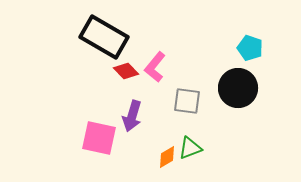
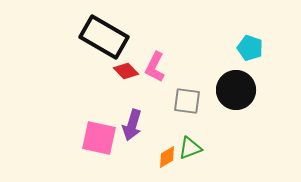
pink L-shape: rotated 12 degrees counterclockwise
black circle: moved 2 px left, 2 px down
purple arrow: moved 9 px down
